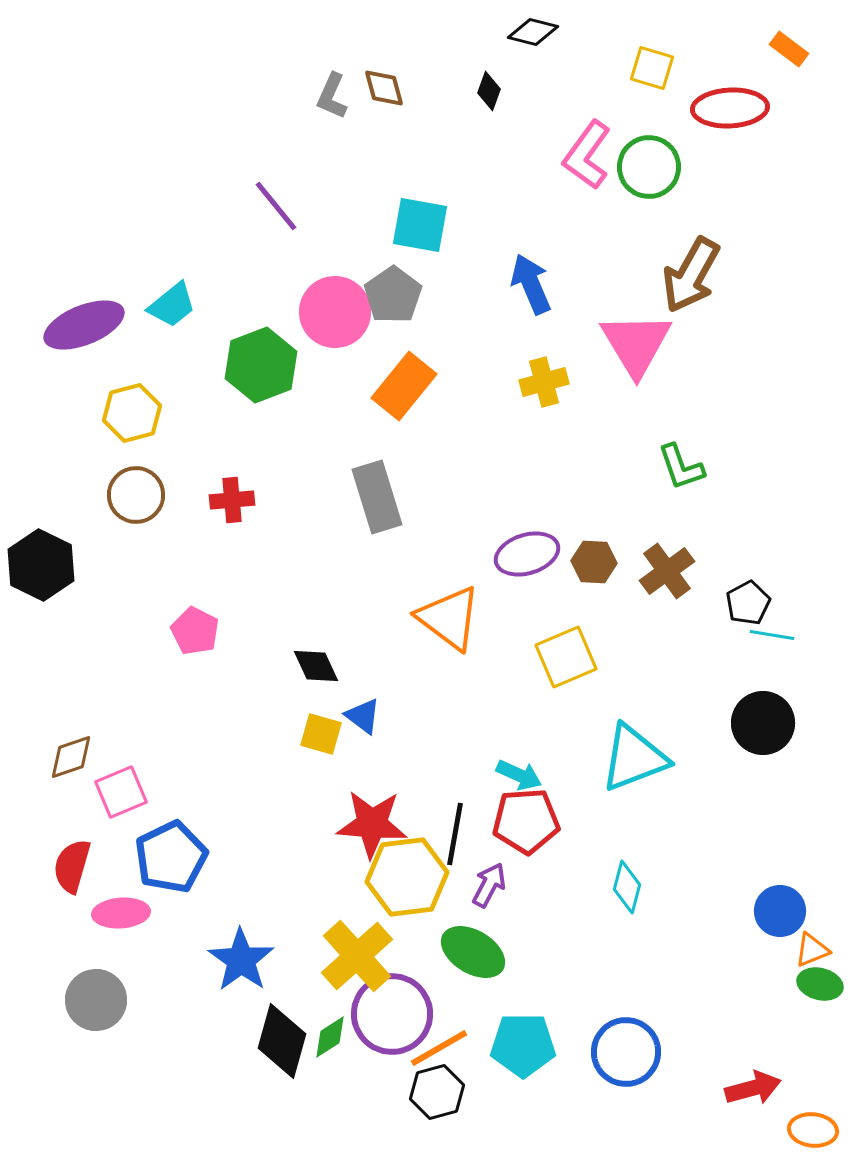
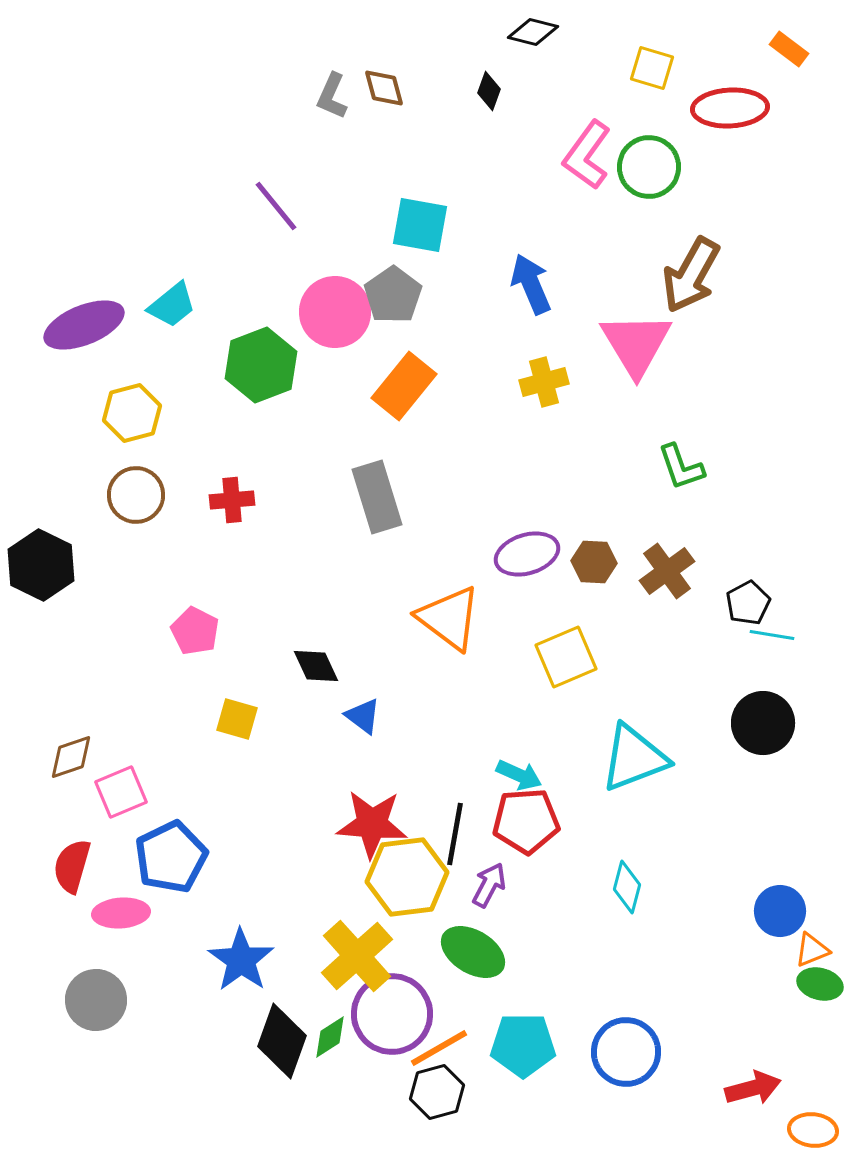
yellow square at (321, 734): moved 84 px left, 15 px up
black diamond at (282, 1041): rotated 4 degrees clockwise
